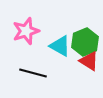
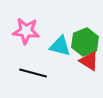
pink star: rotated 24 degrees clockwise
cyan triangle: rotated 15 degrees counterclockwise
